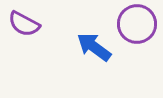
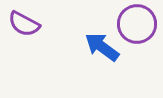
blue arrow: moved 8 px right
